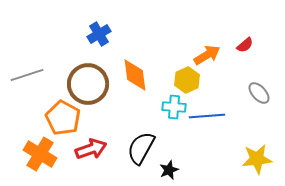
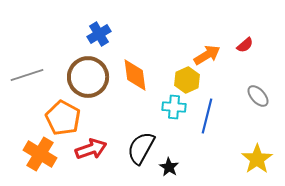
brown circle: moved 7 px up
gray ellipse: moved 1 px left, 3 px down
blue line: rotated 72 degrees counterclockwise
yellow star: rotated 28 degrees counterclockwise
black star: moved 3 px up; rotated 18 degrees counterclockwise
